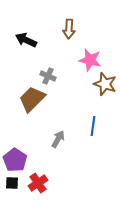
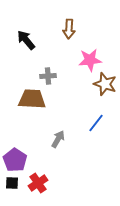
black arrow: rotated 25 degrees clockwise
pink star: rotated 20 degrees counterclockwise
gray cross: rotated 28 degrees counterclockwise
brown trapezoid: rotated 48 degrees clockwise
blue line: moved 3 px right, 3 px up; rotated 30 degrees clockwise
